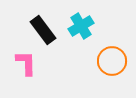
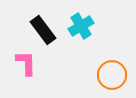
orange circle: moved 14 px down
